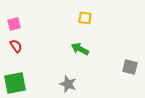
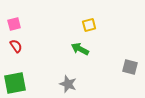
yellow square: moved 4 px right, 7 px down; rotated 24 degrees counterclockwise
